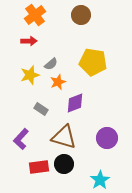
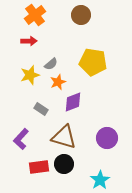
purple diamond: moved 2 px left, 1 px up
